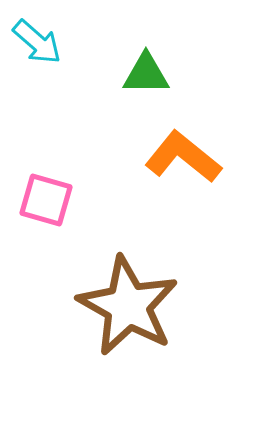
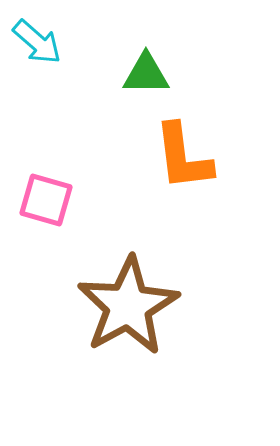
orange L-shape: rotated 136 degrees counterclockwise
brown star: rotated 14 degrees clockwise
